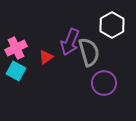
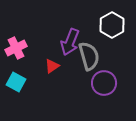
gray semicircle: moved 4 px down
red triangle: moved 6 px right, 9 px down
cyan square: moved 11 px down
